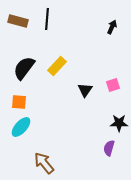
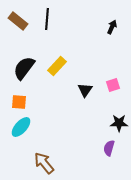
brown rectangle: rotated 24 degrees clockwise
